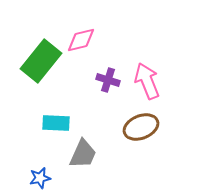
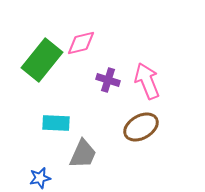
pink diamond: moved 3 px down
green rectangle: moved 1 px right, 1 px up
brown ellipse: rotated 8 degrees counterclockwise
